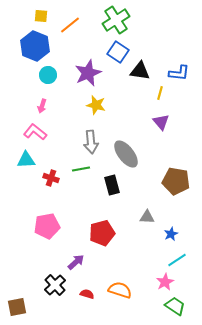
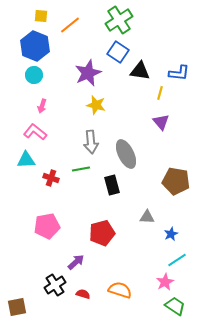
green cross: moved 3 px right
cyan circle: moved 14 px left
gray ellipse: rotated 12 degrees clockwise
black cross: rotated 10 degrees clockwise
red semicircle: moved 4 px left
